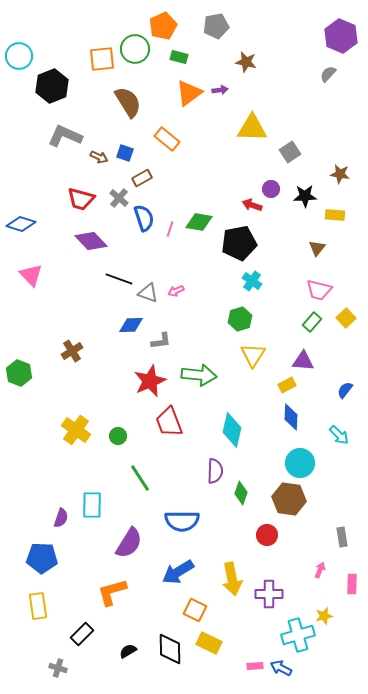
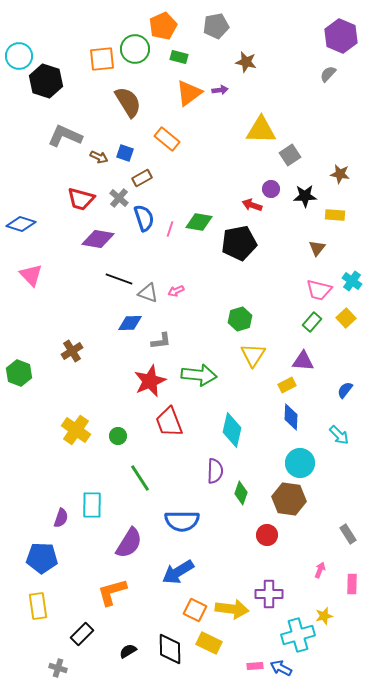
black hexagon at (52, 86): moved 6 px left, 5 px up; rotated 20 degrees counterclockwise
yellow triangle at (252, 128): moved 9 px right, 2 px down
gray square at (290, 152): moved 3 px down
purple diamond at (91, 241): moved 7 px right, 2 px up; rotated 36 degrees counterclockwise
cyan cross at (252, 281): moved 100 px right
blue diamond at (131, 325): moved 1 px left, 2 px up
gray rectangle at (342, 537): moved 6 px right, 3 px up; rotated 24 degrees counterclockwise
yellow arrow at (232, 579): moved 30 px down; rotated 72 degrees counterclockwise
